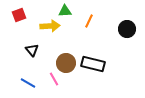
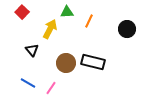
green triangle: moved 2 px right, 1 px down
red square: moved 3 px right, 3 px up; rotated 24 degrees counterclockwise
yellow arrow: moved 3 px down; rotated 60 degrees counterclockwise
black rectangle: moved 2 px up
pink line: moved 3 px left, 9 px down; rotated 64 degrees clockwise
